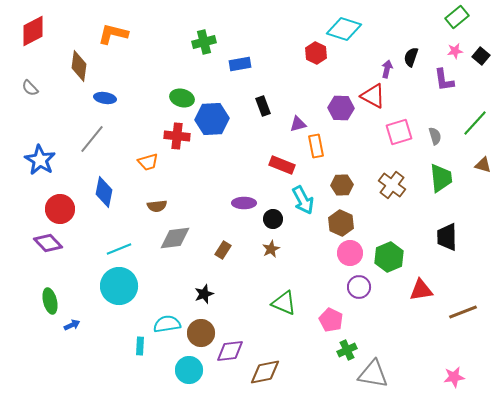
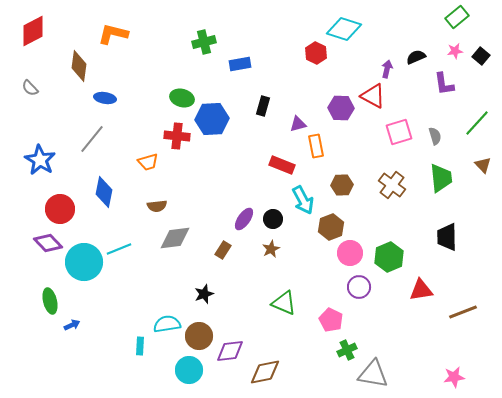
black semicircle at (411, 57): moved 5 px right; rotated 48 degrees clockwise
purple L-shape at (444, 80): moved 4 px down
black rectangle at (263, 106): rotated 36 degrees clockwise
green line at (475, 123): moved 2 px right
brown triangle at (483, 165): rotated 30 degrees clockwise
purple ellipse at (244, 203): moved 16 px down; rotated 55 degrees counterclockwise
brown hexagon at (341, 223): moved 10 px left, 4 px down; rotated 15 degrees clockwise
cyan circle at (119, 286): moved 35 px left, 24 px up
brown circle at (201, 333): moved 2 px left, 3 px down
